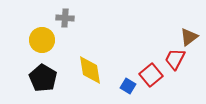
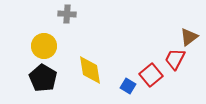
gray cross: moved 2 px right, 4 px up
yellow circle: moved 2 px right, 6 px down
